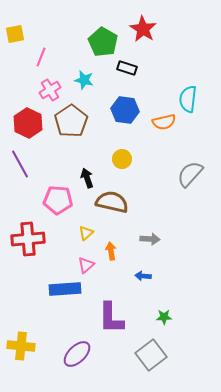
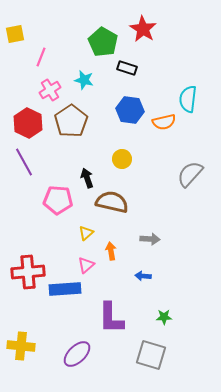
blue hexagon: moved 5 px right
purple line: moved 4 px right, 2 px up
red cross: moved 33 px down
gray square: rotated 36 degrees counterclockwise
